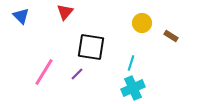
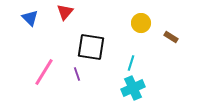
blue triangle: moved 9 px right, 2 px down
yellow circle: moved 1 px left
brown rectangle: moved 1 px down
purple line: rotated 64 degrees counterclockwise
